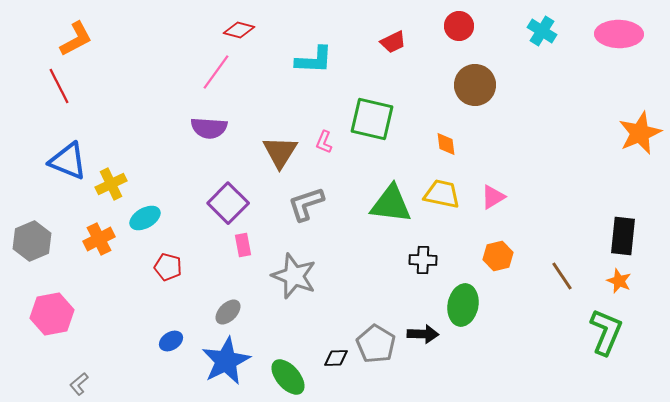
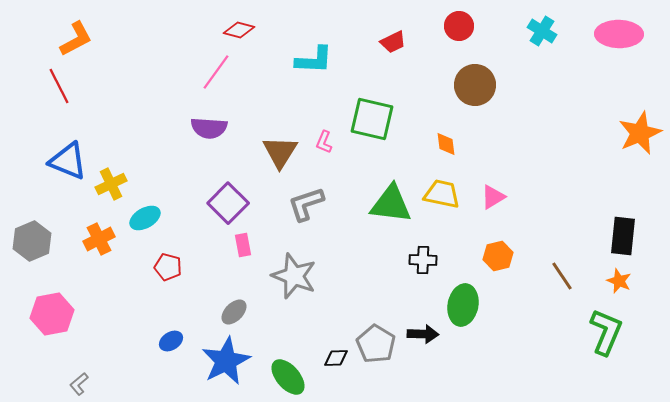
gray ellipse at (228, 312): moved 6 px right
